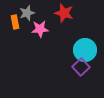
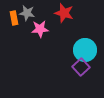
gray star: rotated 28 degrees clockwise
orange rectangle: moved 1 px left, 4 px up
